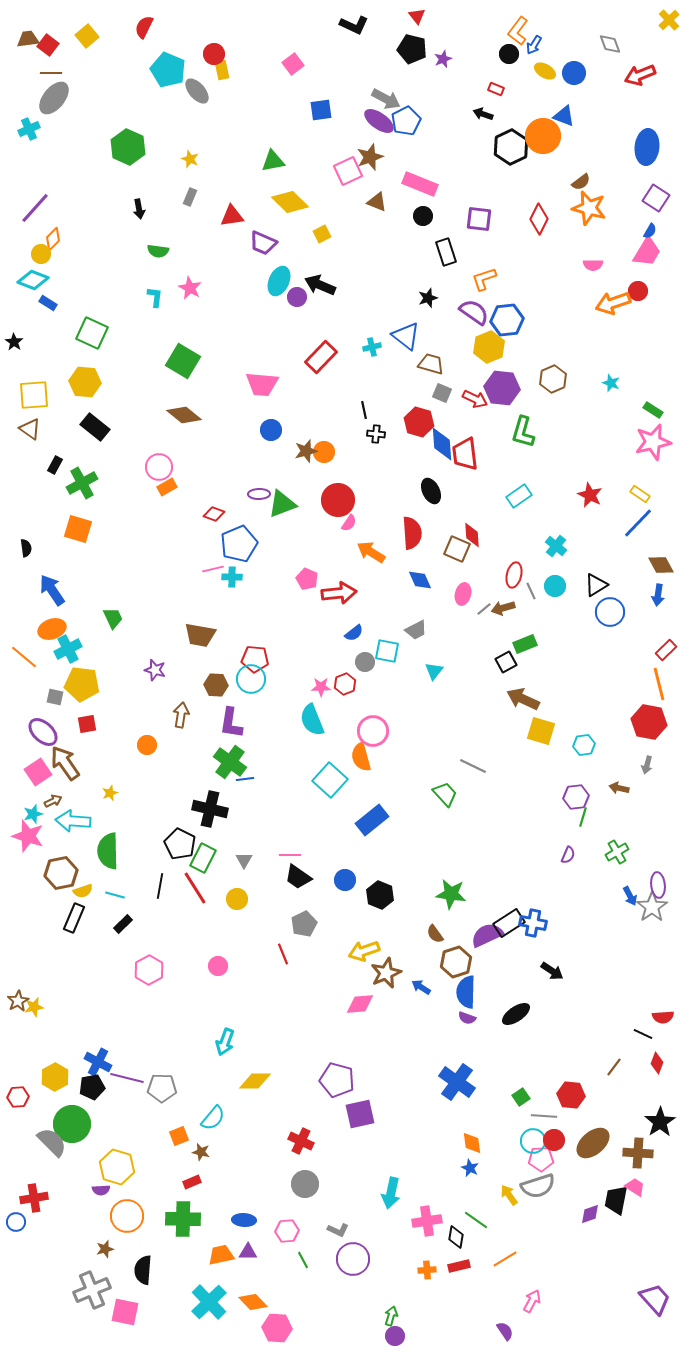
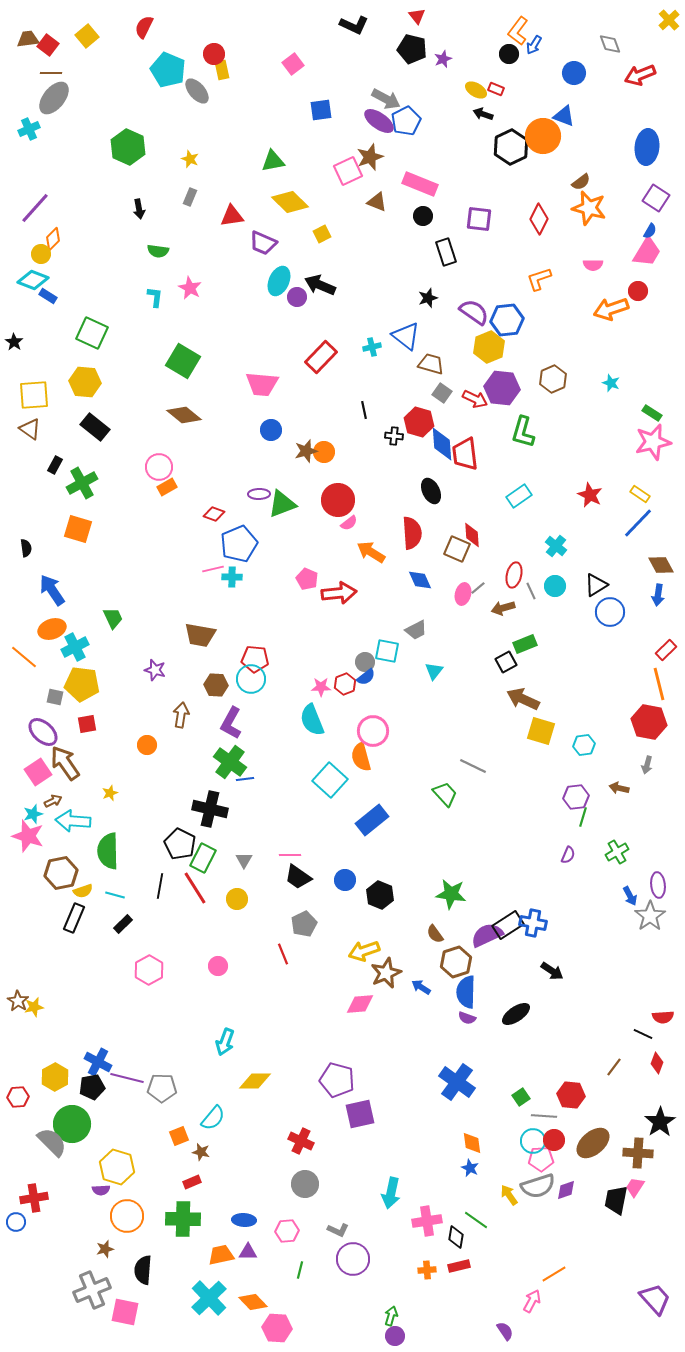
yellow ellipse at (545, 71): moved 69 px left, 19 px down
orange L-shape at (484, 279): moved 55 px right
blue rectangle at (48, 303): moved 7 px up
orange arrow at (613, 303): moved 2 px left, 6 px down
gray square at (442, 393): rotated 12 degrees clockwise
green rectangle at (653, 410): moved 1 px left, 3 px down
black cross at (376, 434): moved 18 px right, 2 px down
pink semicircle at (349, 523): rotated 18 degrees clockwise
gray line at (484, 609): moved 6 px left, 21 px up
blue semicircle at (354, 633): moved 12 px right, 44 px down
cyan cross at (68, 649): moved 7 px right, 2 px up
purple L-shape at (231, 723): rotated 20 degrees clockwise
gray star at (652, 907): moved 2 px left, 9 px down
black rectangle at (509, 923): moved 1 px left, 2 px down
brown star at (18, 1001): rotated 10 degrees counterclockwise
pink trapezoid at (635, 1187): rotated 90 degrees counterclockwise
purple diamond at (590, 1214): moved 24 px left, 24 px up
orange line at (505, 1259): moved 49 px right, 15 px down
green line at (303, 1260): moved 3 px left, 10 px down; rotated 42 degrees clockwise
cyan cross at (209, 1302): moved 4 px up
